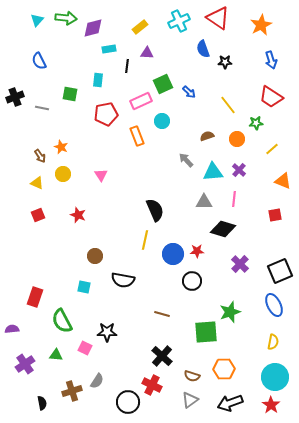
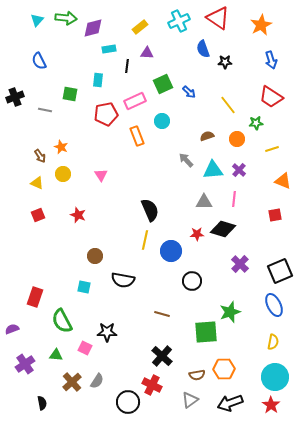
pink rectangle at (141, 101): moved 6 px left
gray line at (42, 108): moved 3 px right, 2 px down
yellow line at (272, 149): rotated 24 degrees clockwise
cyan triangle at (213, 172): moved 2 px up
black semicircle at (155, 210): moved 5 px left
red star at (197, 251): moved 17 px up
blue circle at (173, 254): moved 2 px left, 3 px up
purple semicircle at (12, 329): rotated 16 degrees counterclockwise
brown semicircle at (192, 376): moved 5 px right, 1 px up; rotated 28 degrees counterclockwise
brown cross at (72, 391): moved 9 px up; rotated 24 degrees counterclockwise
